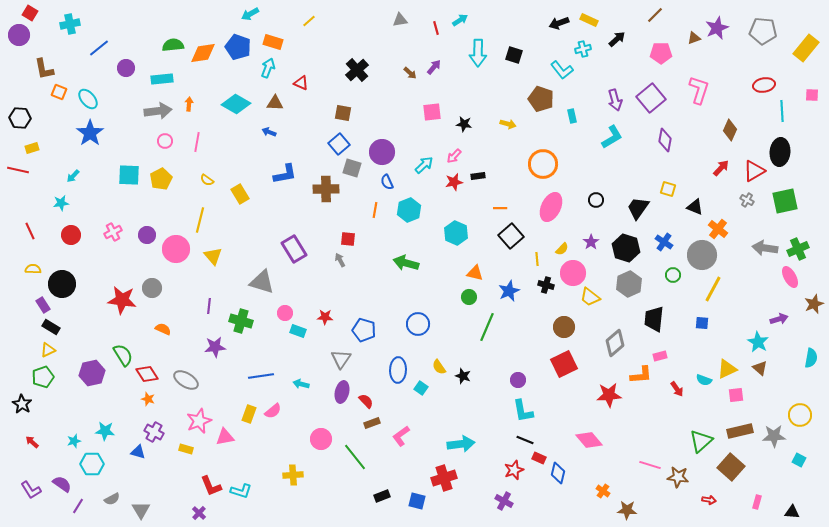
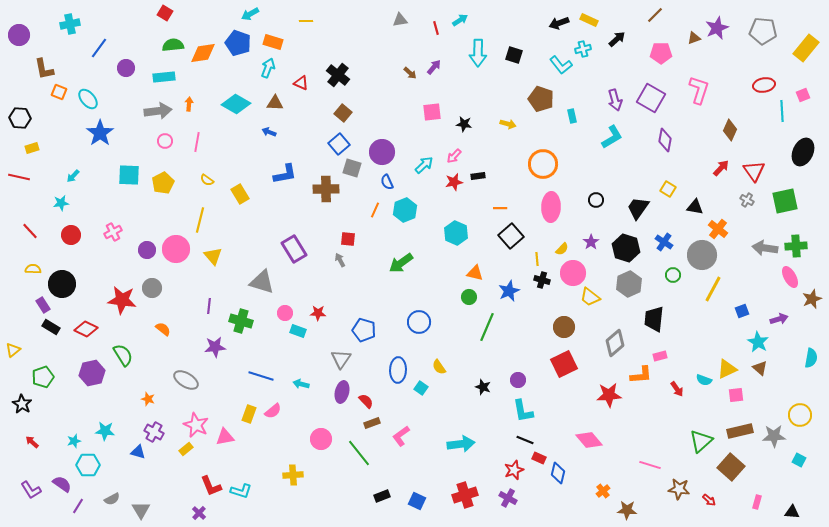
red square at (30, 13): moved 135 px right
yellow line at (309, 21): moved 3 px left; rotated 40 degrees clockwise
blue pentagon at (238, 47): moved 4 px up
blue line at (99, 48): rotated 15 degrees counterclockwise
black cross at (357, 70): moved 19 px left, 5 px down; rotated 10 degrees counterclockwise
cyan L-shape at (562, 70): moved 1 px left, 5 px up
cyan rectangle at (162, 79): moved 2 px right, 2 px up
pink square at (812, 95): moved 9 px left; rotated 24 degrees counterclockwise
purple square at (651, 98): rotated 20 degrees counterclockwise
brown square at (343, 113): rotated 30 degrees clockwise
blue star at (90, 133): moved 10 px right
black ellipse at (780, 152): moved 23 px right; rotated 20 degrees clockwise
red line at (18, 170): moved 1 px right, 7 px down
red triangle at (754, 171): rotated 35 degrees counterclockwise
yellow pentagon at (161, 179): moved 2 px right, 4 px down
yellow square at (668, 189): rotated 14 degrees clockwise
pink ellipse at (551, 207): rotated 24 degrees counterclockwise
black triangle at (695, 207): rotated 12 degrees counterclockwise
orange line at (375, 210): rotated 14 degrees clockwise
cyan hexagon at (409, 210): moved 4 px left
red line at (30, 231): rotated 18 degrees counterclockwise
purple circle at (147, 235): moved 15 px down
green cross at (798, 249): moved 2 px left, 3 px up; rotated 20 degrees clockwise
green arrow at (406, 263): moved 5 px left; rotated 50 degrees counterclockwise
black cross at (546, 285): moved 4 px left, 5 px up
brown star at (814, 304): moved 2 px left, 5 px up
red star at (325, 317): moved 7 px left, 4 px up
blue square at (702, 323): moved 40 px right, 12 px up; rotated 24 degrees counterclockwise
blue circle at (418, 324): moved 1 px right, 2 px up
orange semicircle at (163, 329): rotated 14 degrees clockwise
yellow triangle at (48, 350): moved 35 px left; rotated 14 degrees counterclockwise
red diamond at (147, 374): moved 61 px left, 45 px up; rotated 30 degrees counterclockwise
blue line at (261, 376): rotated 25 degrees clockwise
black star at (463, 376): moved 20 px right, 11 px down
pink star at (199, 421): moved 3 px left, 4 px down; rotated 25 degrees counterclockwise
yellow rectangle at (186, 449): rotated 56 degrees counterclockwise
green line at (355, 457): moved 4 px right, 4 px up
cyan hexagon at (92, 464): moved 4 px left, 1 px down
brown star at (678, 477): moved 1 px right, 12 px down
red cross at (444, 478): moved 21 px right, 17 px down
orange cross at (603, 491): rotated 16 degrees clockwise
red arrow at (709, 500): rotated 32 degrees clockwise
blue square at (417, 501): rotated 12 degrees clockwise
purple cross at (504, 501): moved 4 px right, 3 px up
